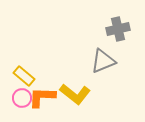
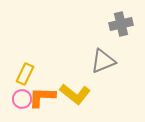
gray cross: moved 3 px right, 5 px up
yellow rectangle: moved 1 px right, 2 px up; rotated 75 degrees clockwise
pink circle: moved 1 px down
